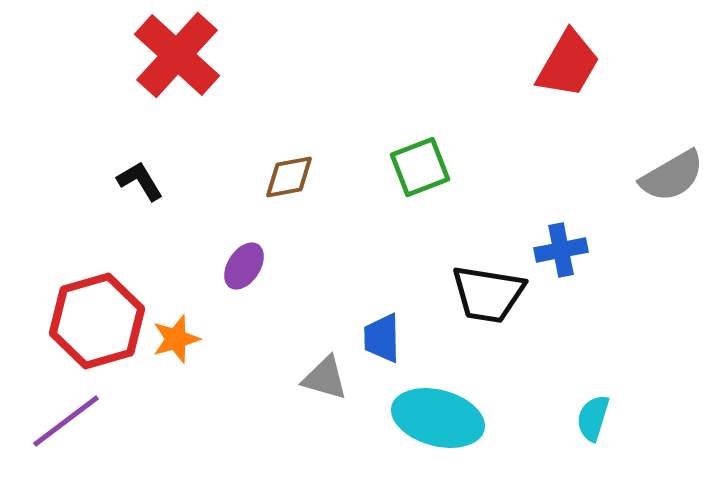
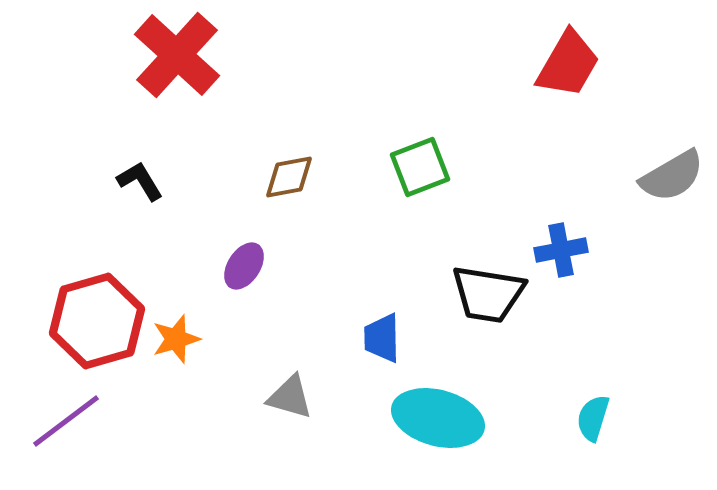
gray triangle: moved 35 px left, 19 px down
